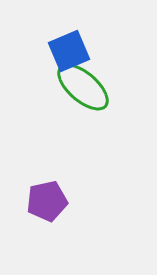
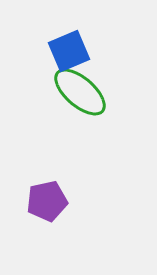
green ellipse: moved 3 px left, 5 px down
